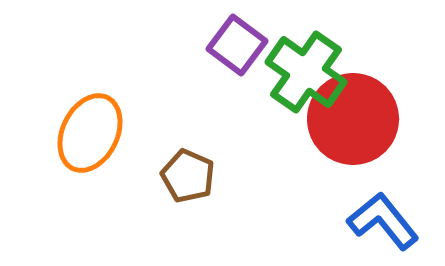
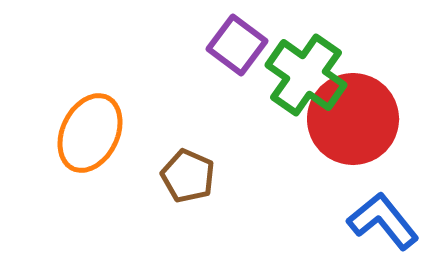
green cross: moved 3 px down
